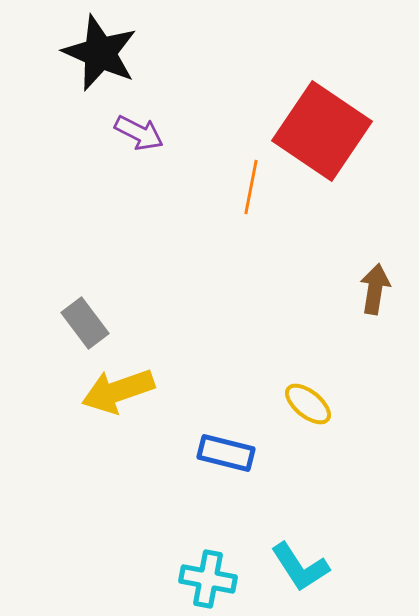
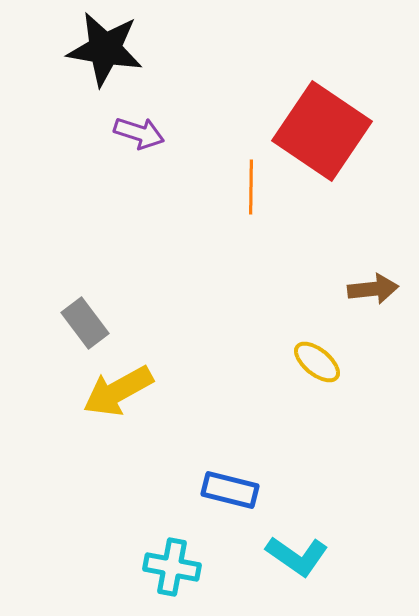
black star: moved 5 px right, 4 px up; rotated 14 degrees counterclockwise
purple arrow: rotated 9 degrees counterclockwise
orange line: rotated 10 degrees counterclockwise
brown arrow: moved 2 px left; rotated 75 degrees clockwise
yellow arrow: rotated 10 degrees counterclockwise
yellow ellipse: moved 9 px right, 42 px up
blue rectangle: moved 4 px right, 37 px down
cyan L-shape: moved 3 px left, 11 px up; rotated 22 degrees counterclockwise
cyan cross: moved 36 px left, 12 px up
